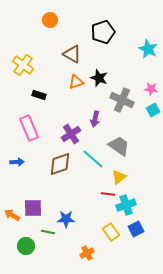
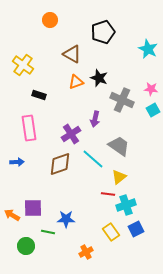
pink rectangle: rotated 15 degrees clockwise
orange cross: moved 1 px left, 1 px up
